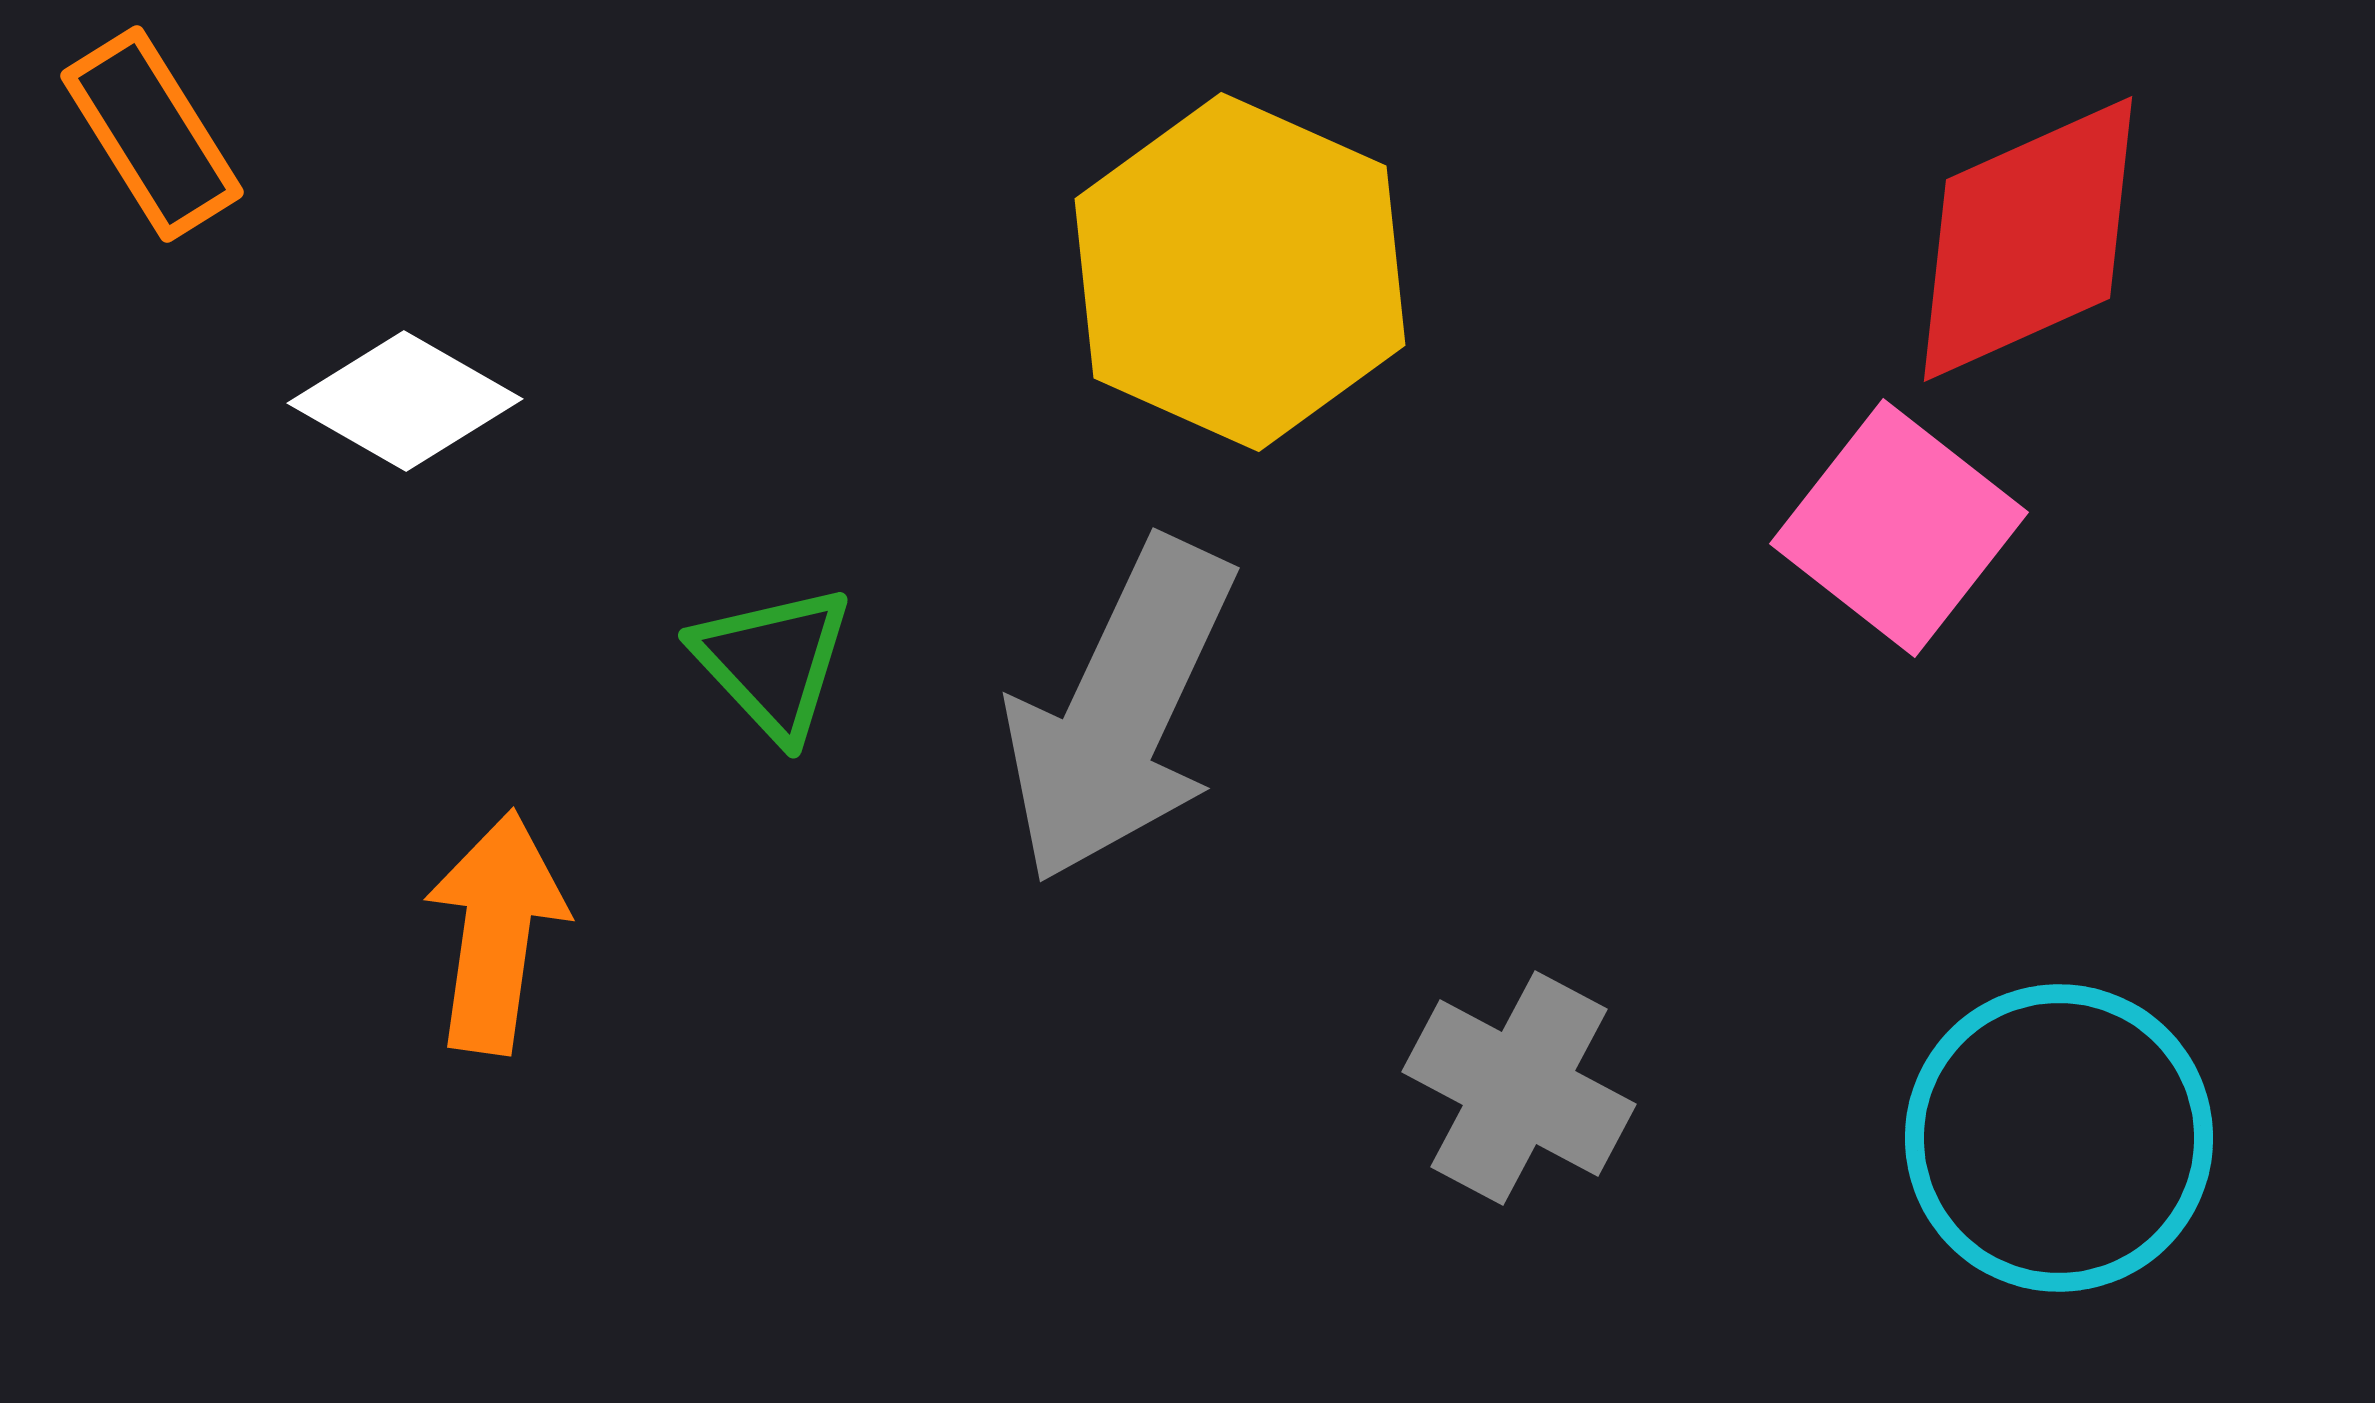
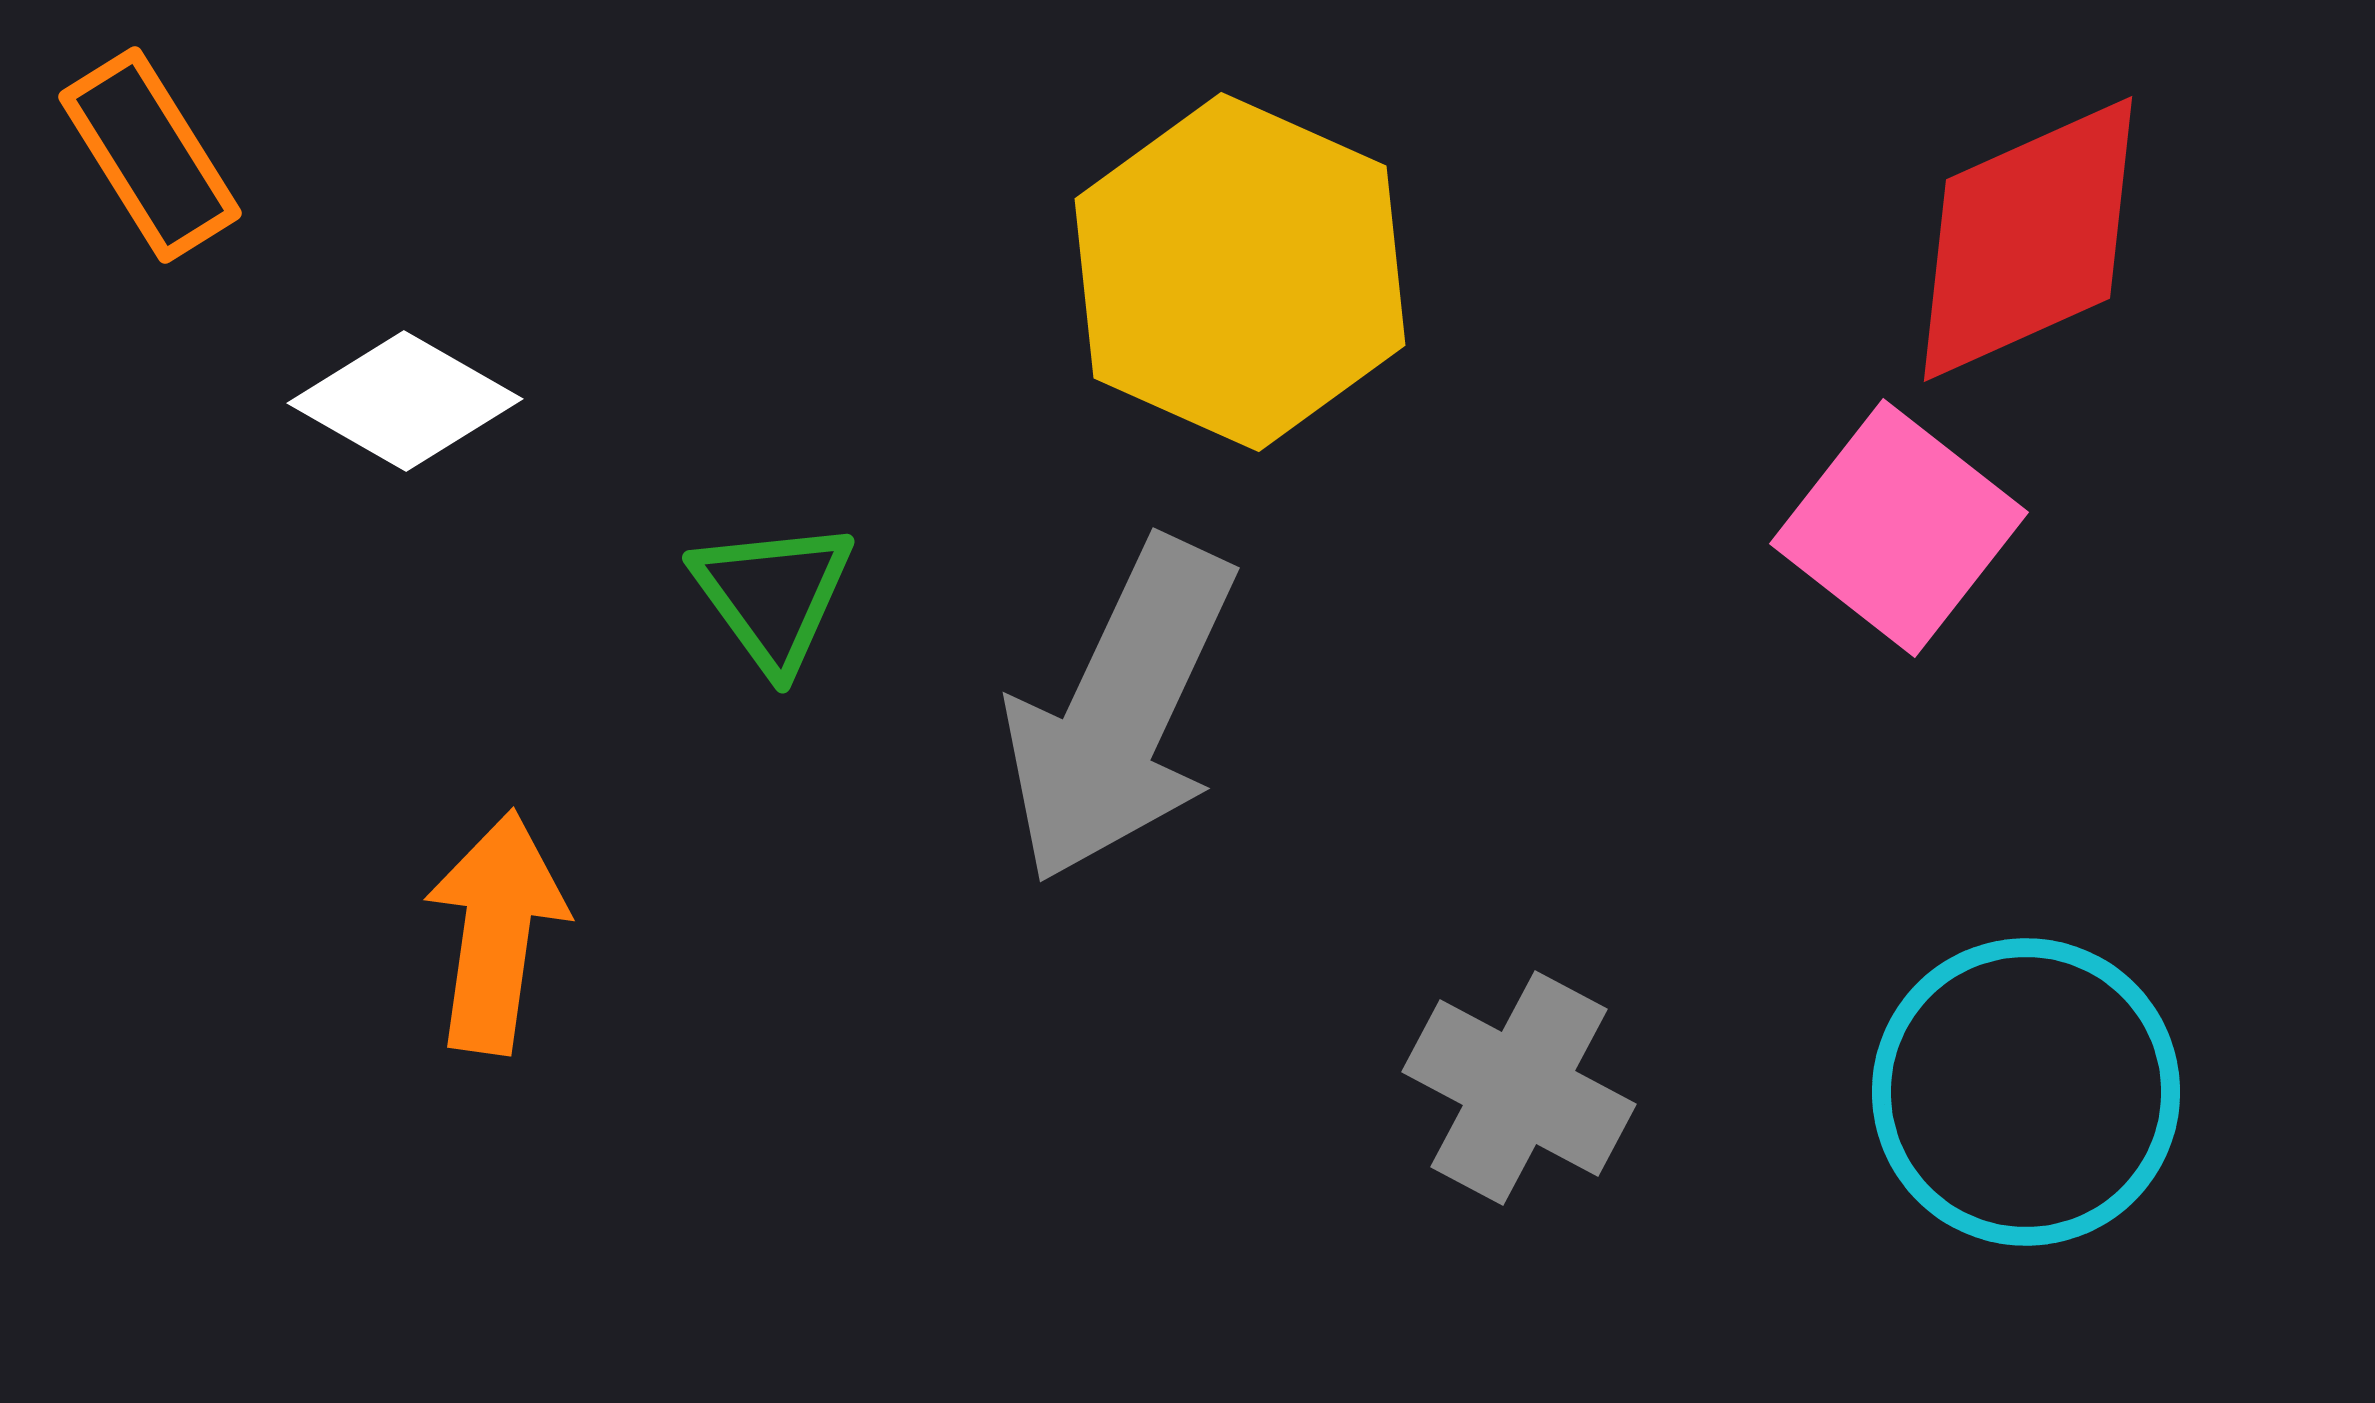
orange rectangle: moved 2 px left, 21 px down
green triangle: moved 67 px up; rotated 7 degrees clockwise
cyan circle: moved 33 px left, 46 px up
